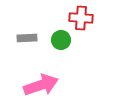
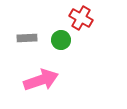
red cross: rotated 25 degrees clockwise
pink arrow: moved 5 px up
